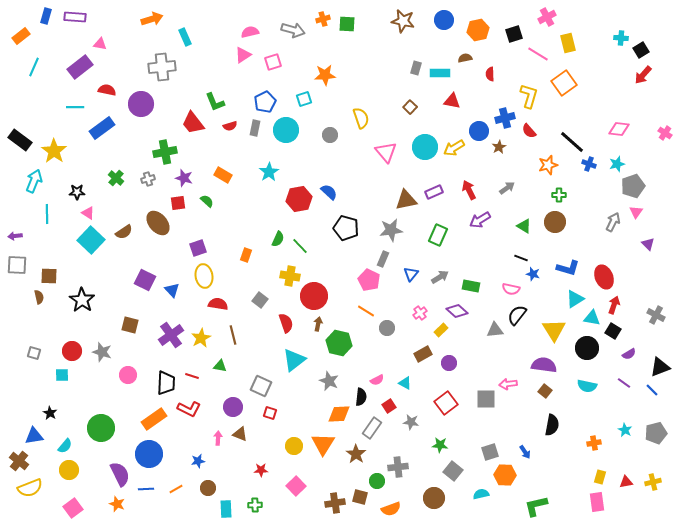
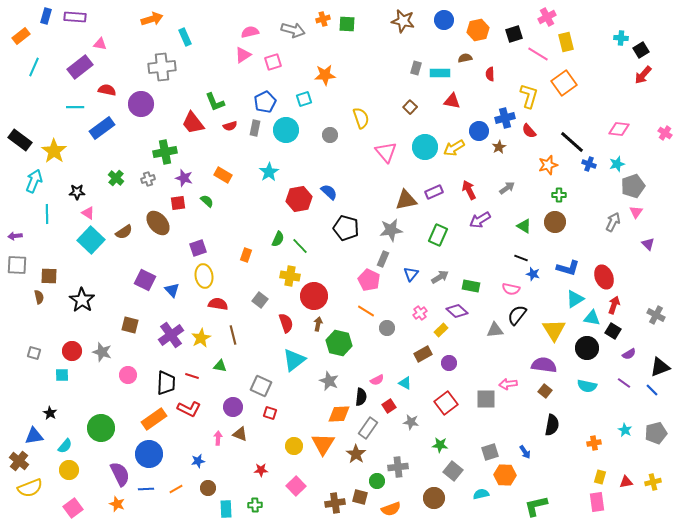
yellow rectangle at (568, 43): moved 2 px left, 1 px up
gray rectangle at (372, 428): moved 4 px left
